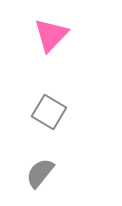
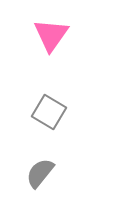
pink triangle: rotated 9 degrees counterclockwise
